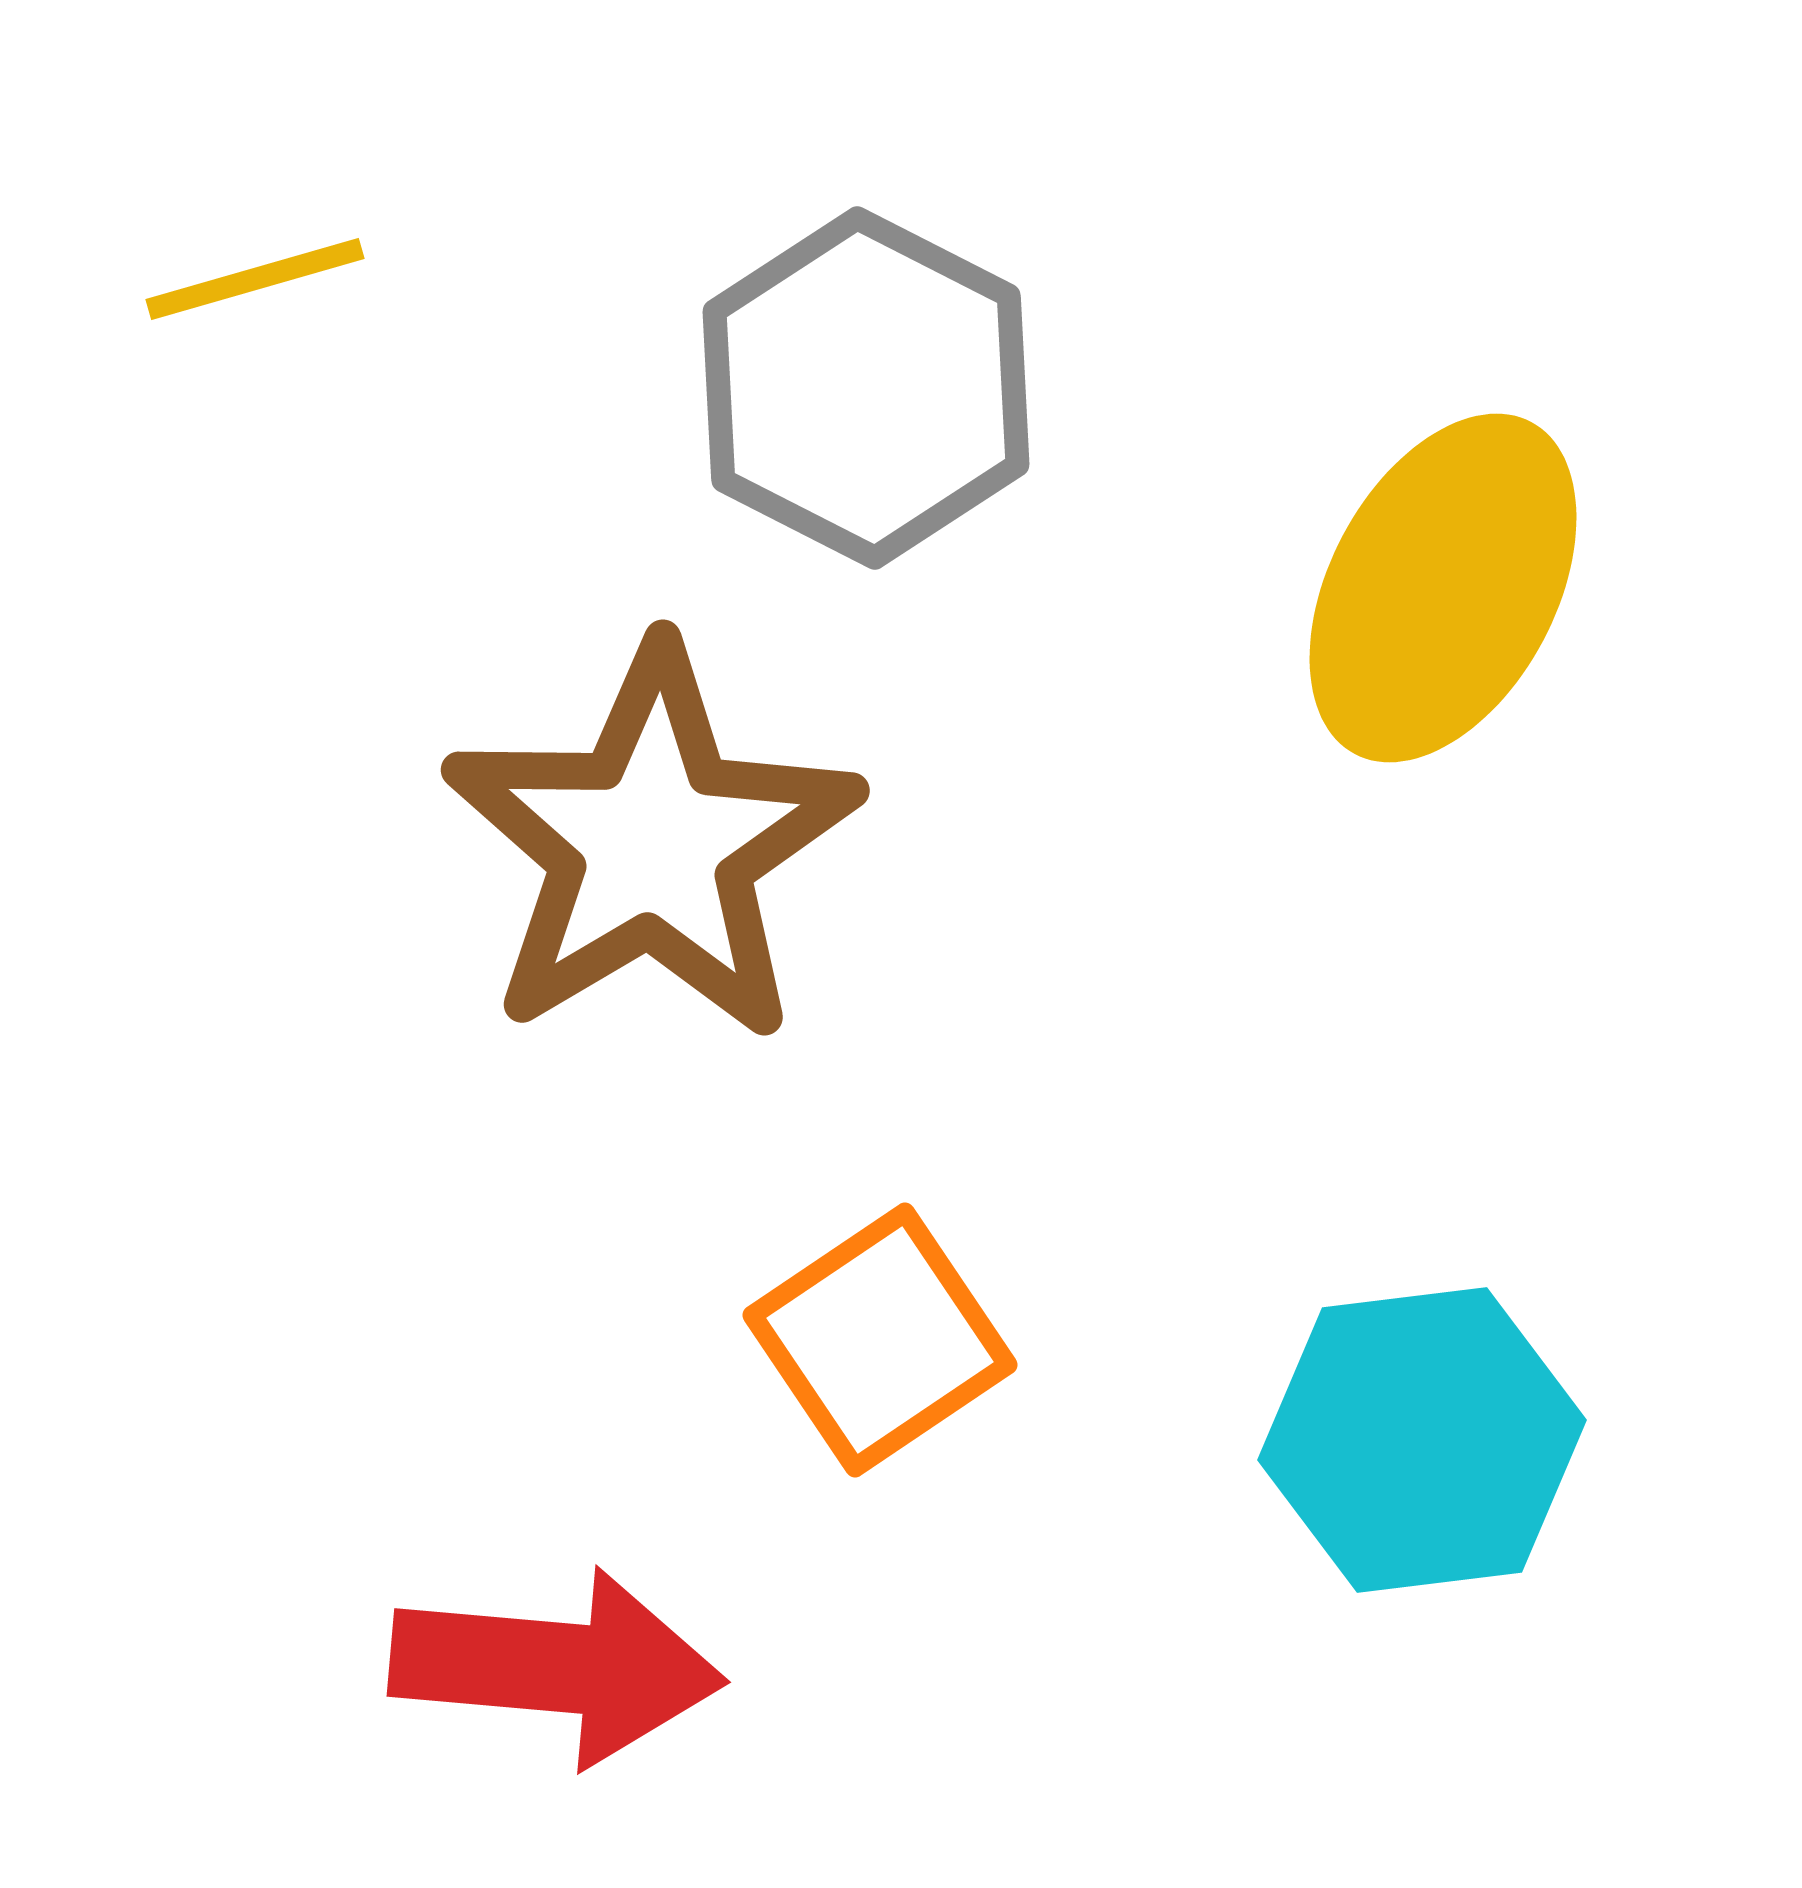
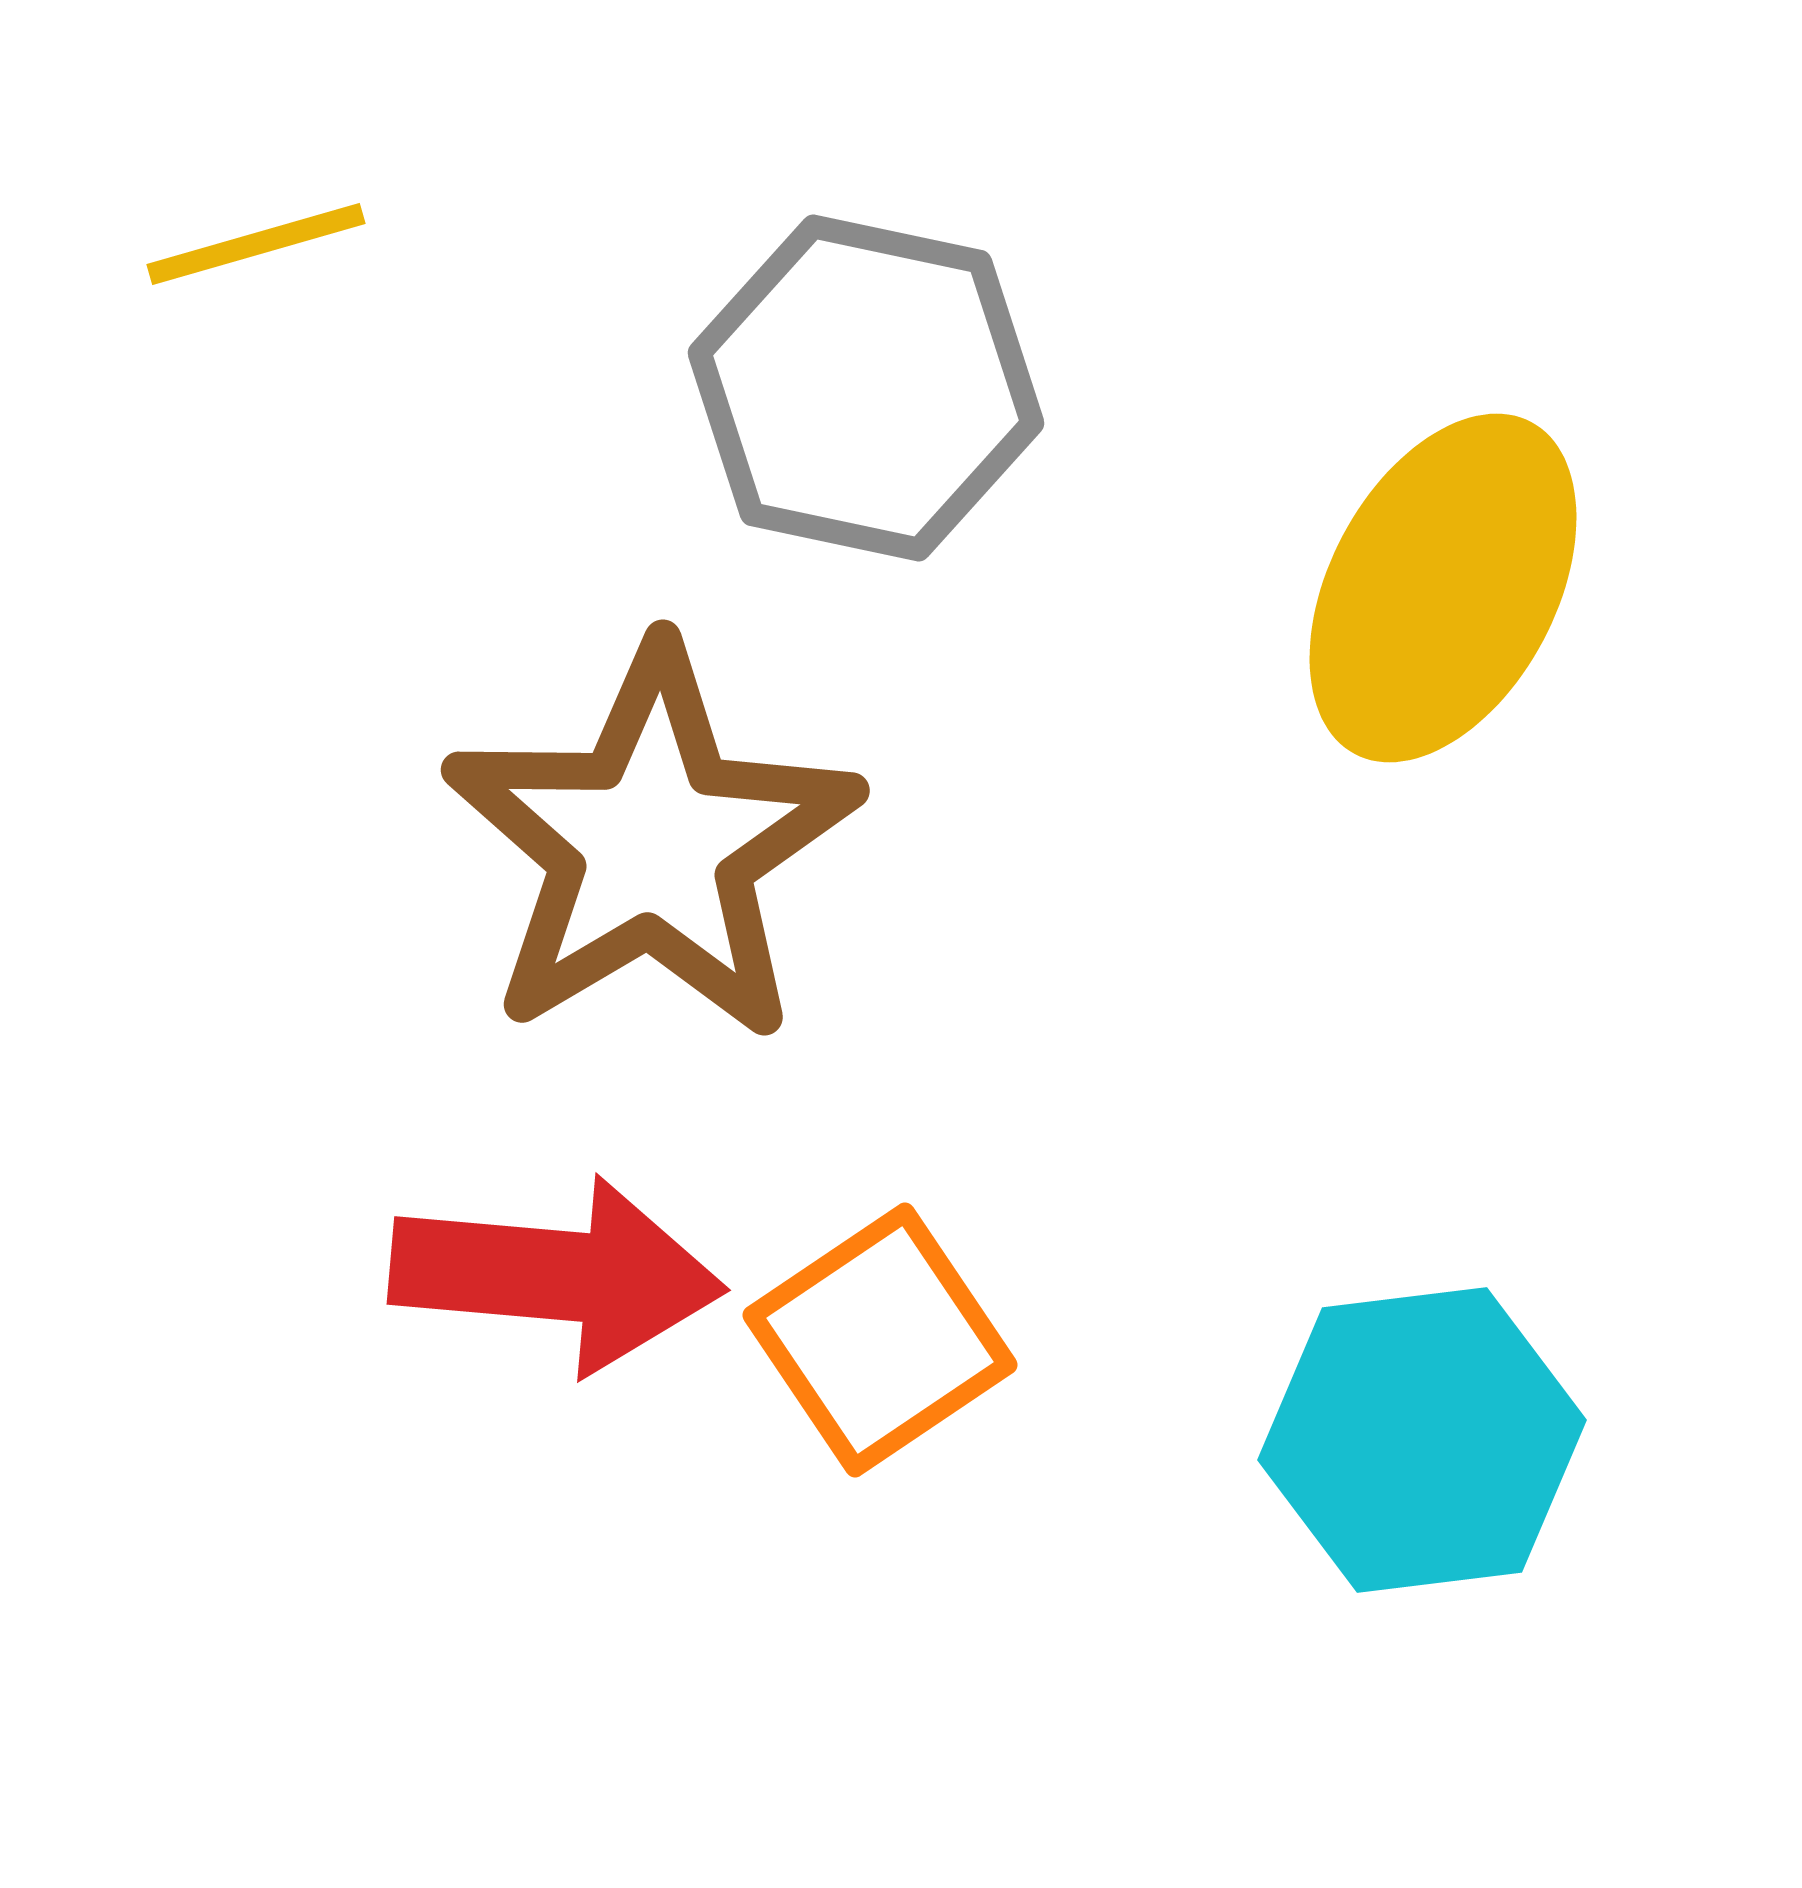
yellow line: moved 1 px right, 35 px up
gray hexagon: rotated 15 degrees counterclockwise
red arrow: moved 392 px up
